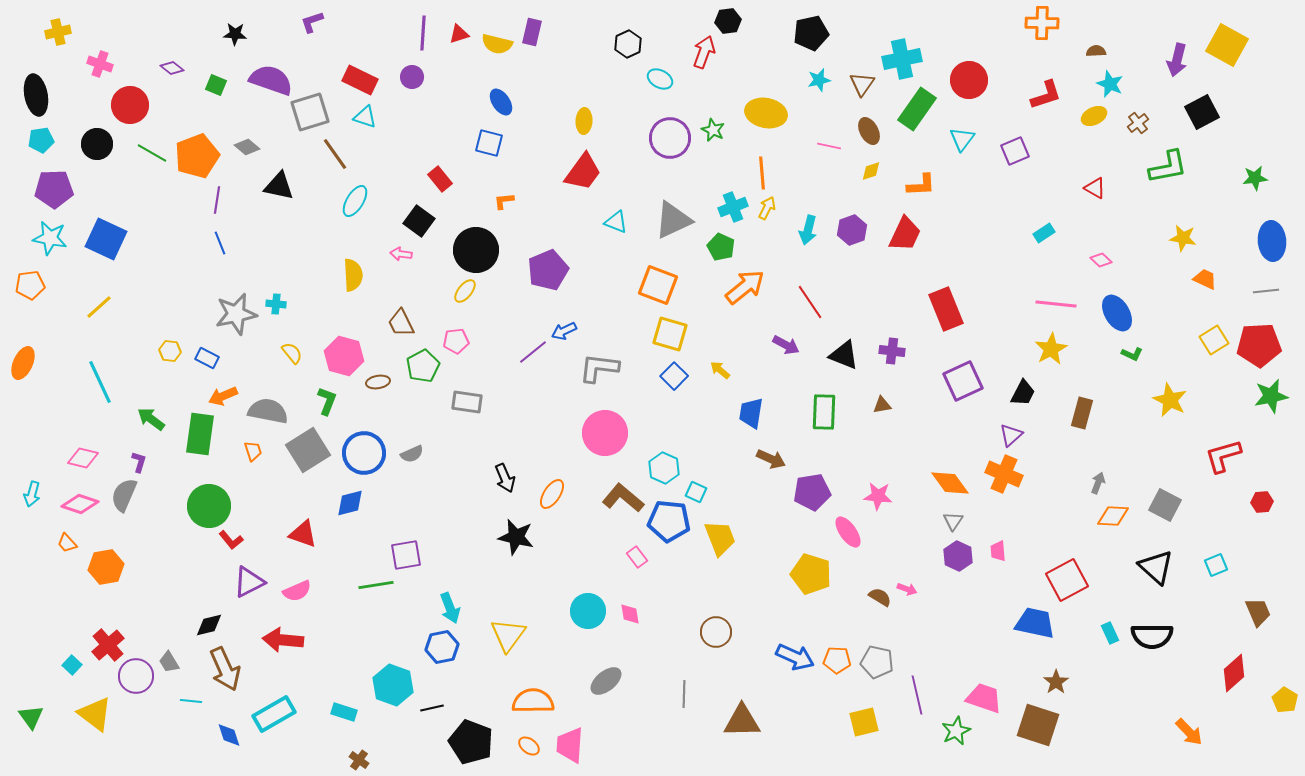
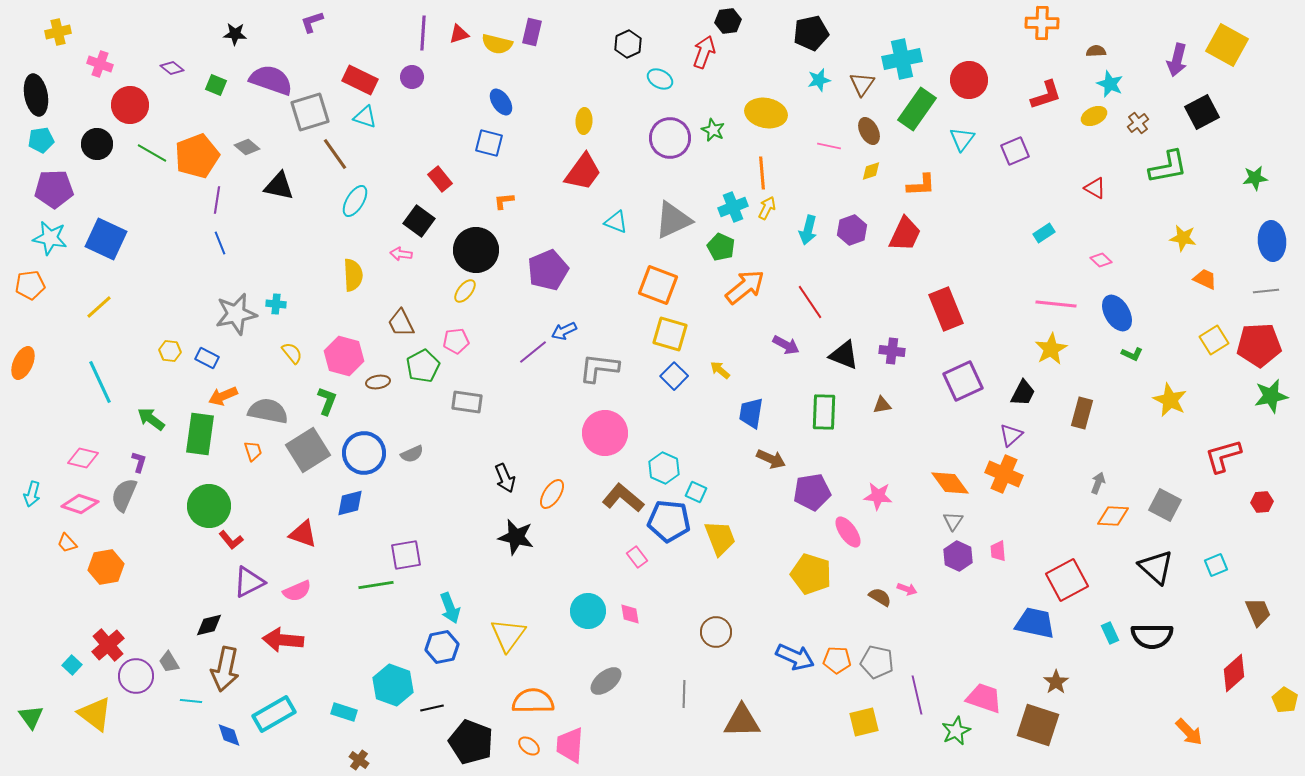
brown arrow at (225, 669): rotated 36 degrees clockwise
